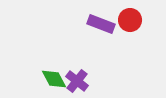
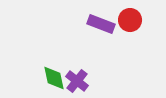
green diamond: moved 1 px up; rotated 16 degrees clockwise
